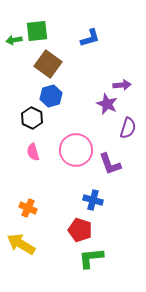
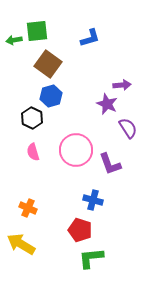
purple semicircle: rotated 50 degrees counterclockwise
